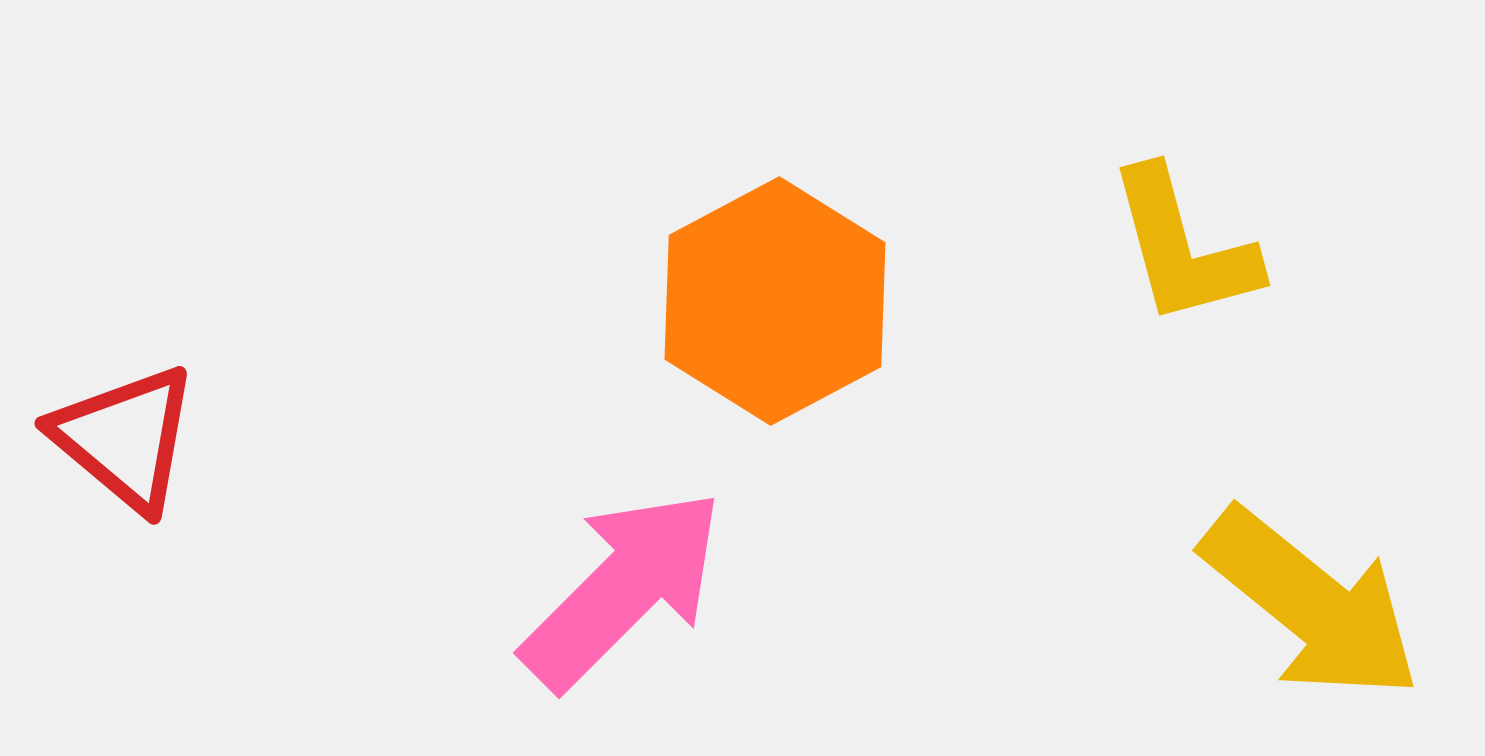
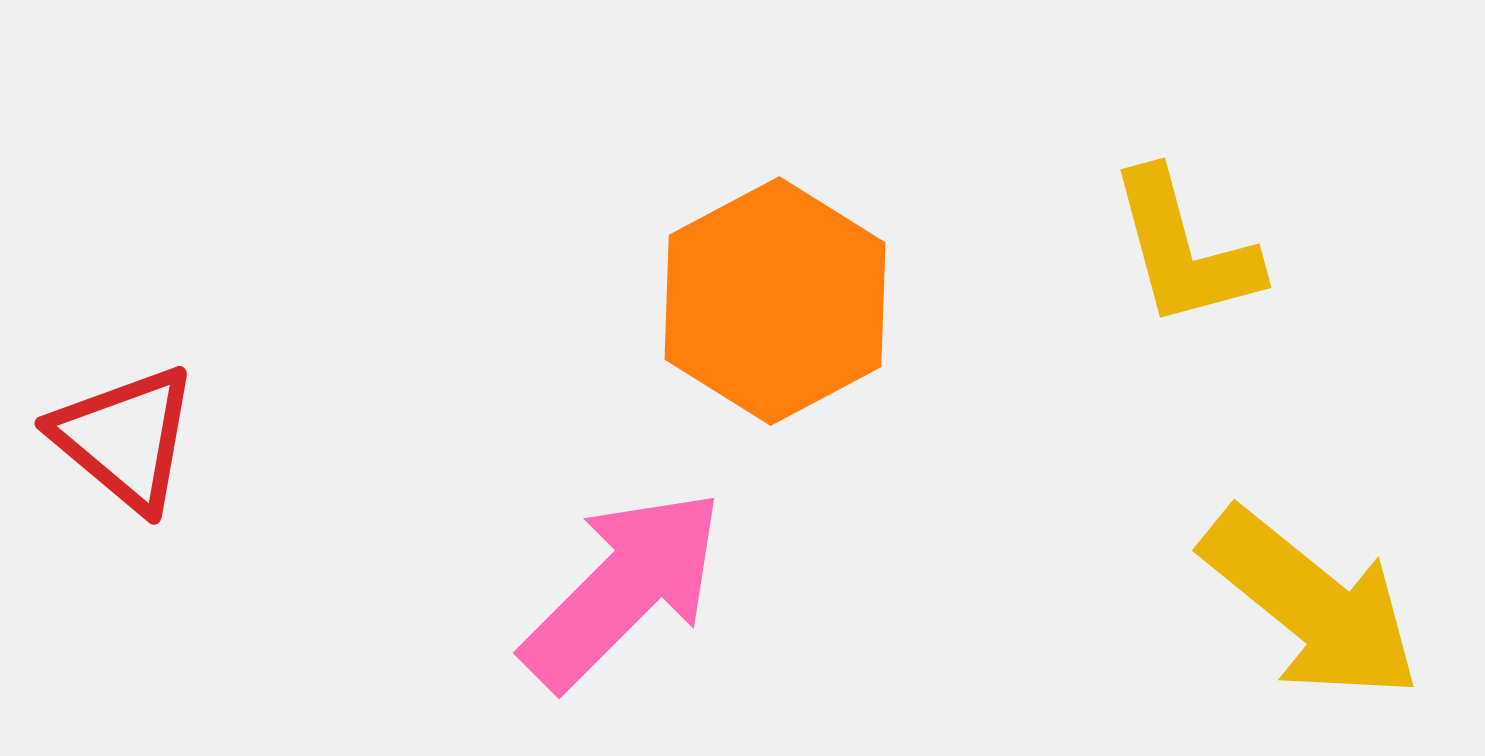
yellow L-shape: moved 1 px right, 2 px down
